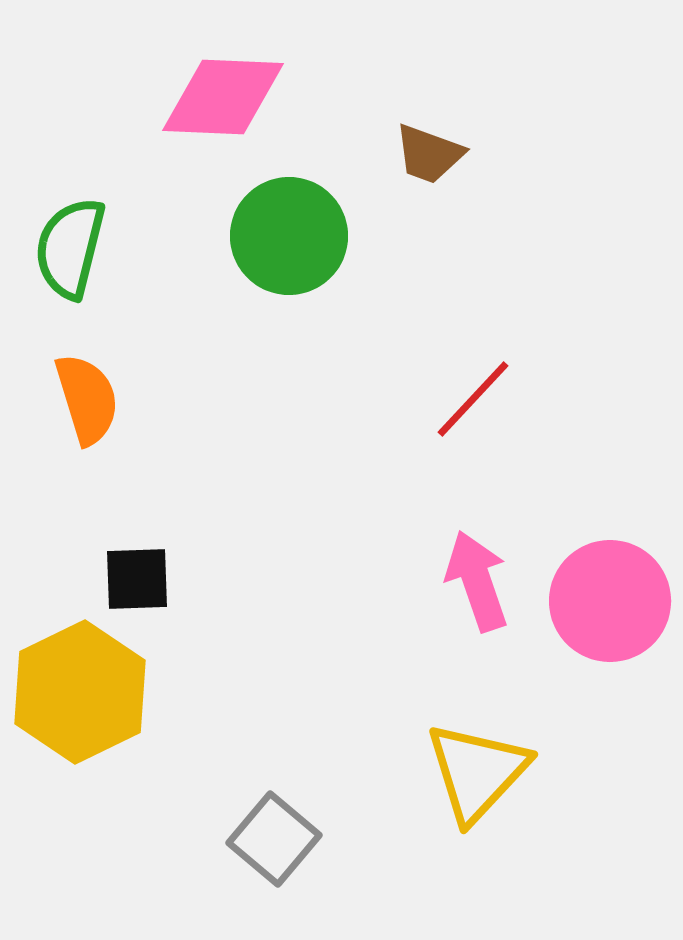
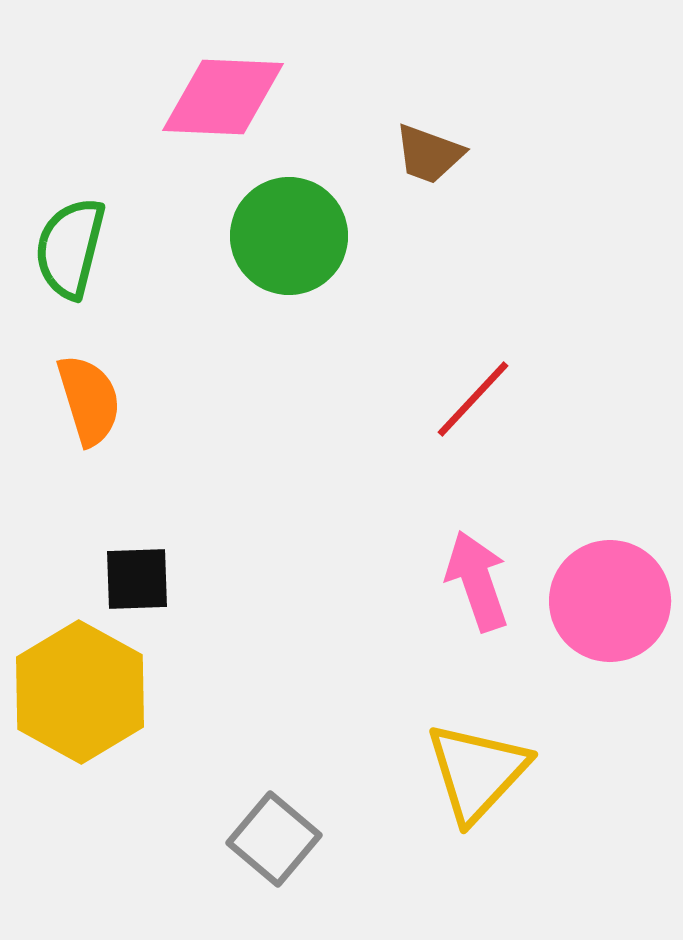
orange semicircle: moved 2 px right, 1 px down
yellow hexagon: rotated 5 degrees counterclockwise
